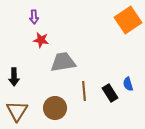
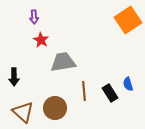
red star: rotated 21 degrees clockwise
brown triangle: moved 6 px right, 1 px down; rotated 20 degrees counterclockwise
